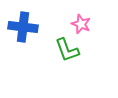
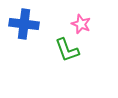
blue cross: moved 1 px right, 3 px up
